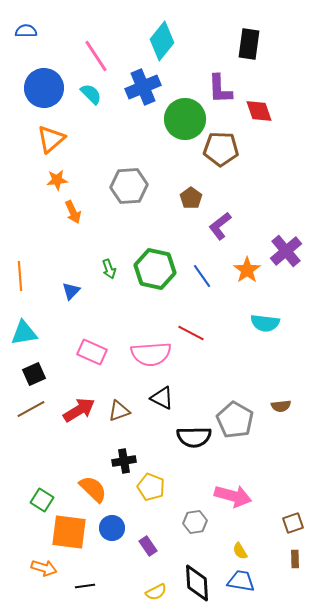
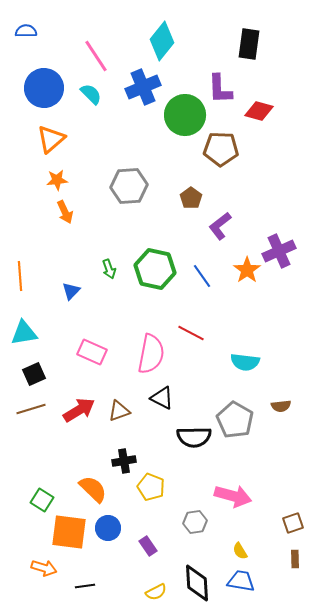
red diamond at (259, 111): rotated 56 degrees counterclockwise
green circle at (185, 119): moved 4 px up
orange arrow at (73, 212): moved 8 px left
purple cross at (286, 251): moved 7 px left; rotated 16 degrees clockwise
cyan semicircle at (265, 323): moved 20 px left, 39 px down
pink semicircle at (151, 354): rotated 75 degrees counterclockwise
brown line at (31, 409): rotated 12 degrees clockwise
blue circle at (112, 528): moved 4 px left
